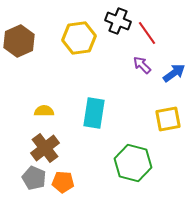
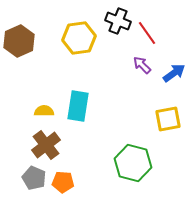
cyan rectangle: moved 16 px left, 7 px up
brown cross: moved 1 px right, 3 px up
